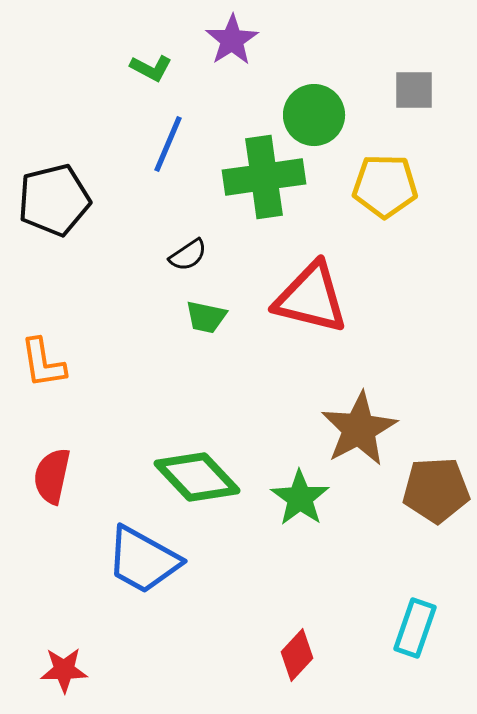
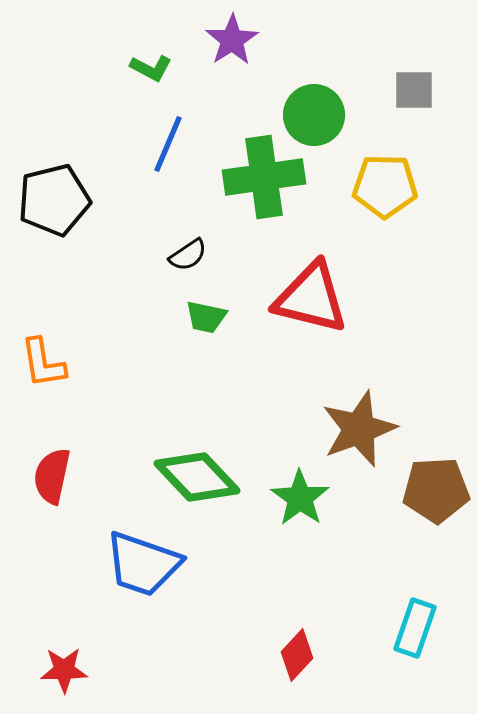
brown star: rotated 8 degrees clockwise
blue trapezoid: moved 4 px down; rotated 10 degrees counterclockwise
